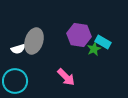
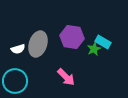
purple hexagon: moved 7 px left, 2 px down
gray ellipse: moved 4 px right, 3 px down
